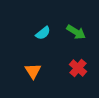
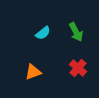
green arrow: rotated 30 degrees clockwise
orange triangle: moved 1 px down; rotated 42 degrees clockwise
